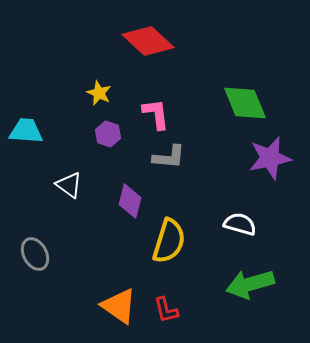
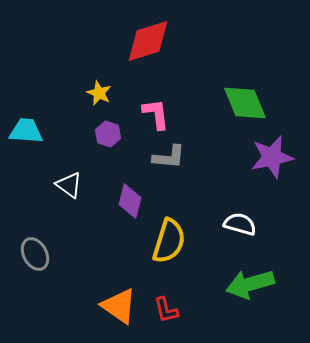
red diamond: rotated 60 degrees counterclockwise
purple star: moved 2 px right, 1 px up
